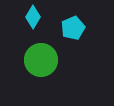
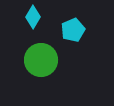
cyan pentagon: moved 2 px down
